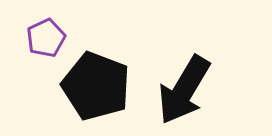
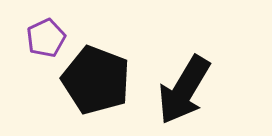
black pentagon: moved 6 px up
